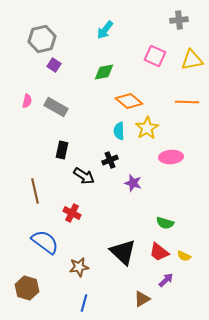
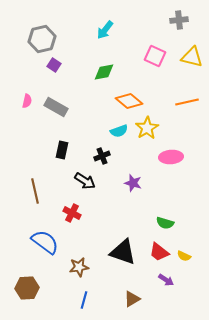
yellow triangle: moved 3 px up; rotated 25 degrees clockwise
orange line: rotated 15 degrees counterclockwise
cyan semicircle: rotated 108 degrees counterclockwise
black cross: moved 8 px left, 4 px up
black arrow: moved 1 px right, 5 px down
black triangle: rotated 24 degrees counterclockwise
purple arrow: rotated 77 degrees clockwise
brown hexagon: rotated 20 degrees counterclockwise
brown triangle: moved 10 px left
blue line: moved 3 px up
